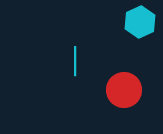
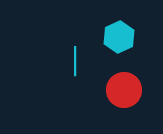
cyan hexagon: moved 21 px left, 15 px down
